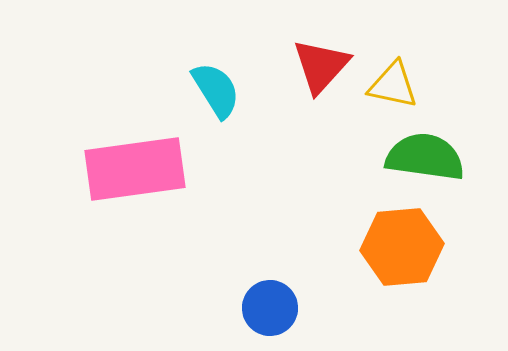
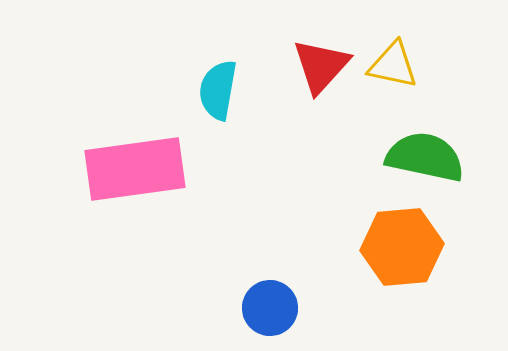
yellow triangle: moved 20 px up
cyan semicircle: moved 2 px right; rotated 138 degrees counterclockwise
green semicircle: rotated 4 degrees clockwise
